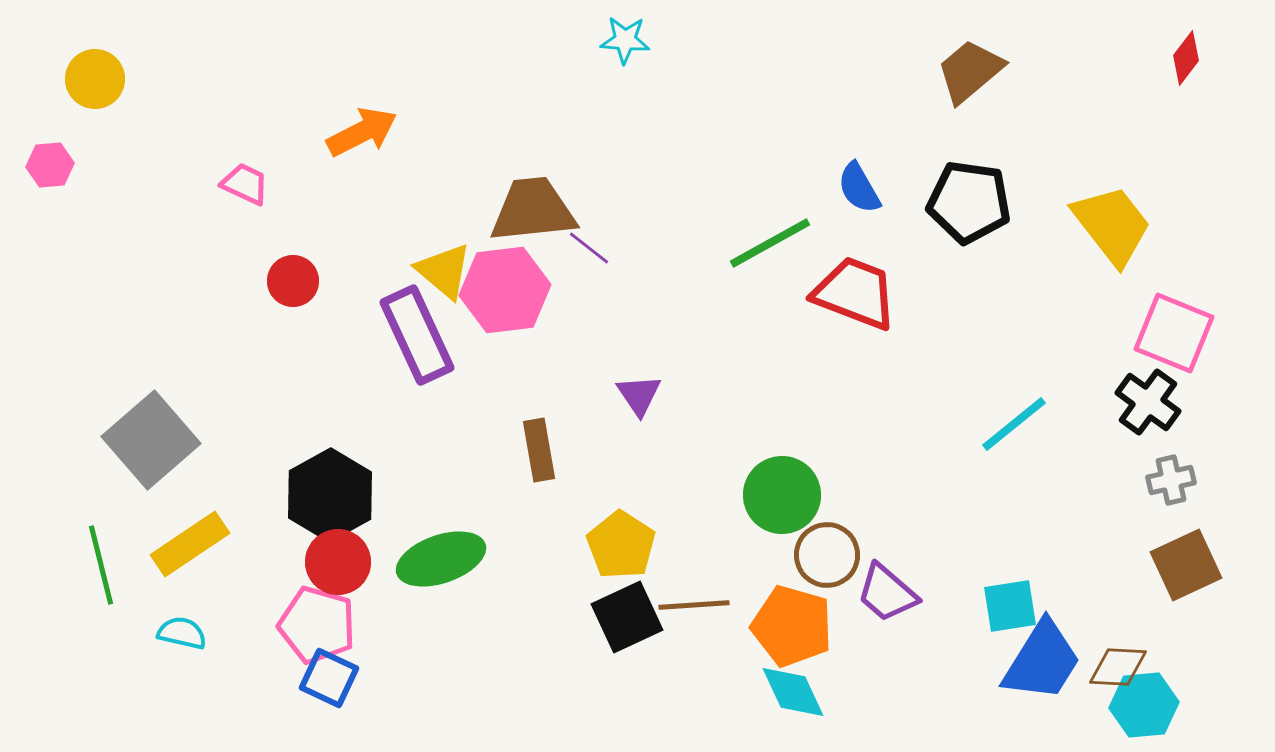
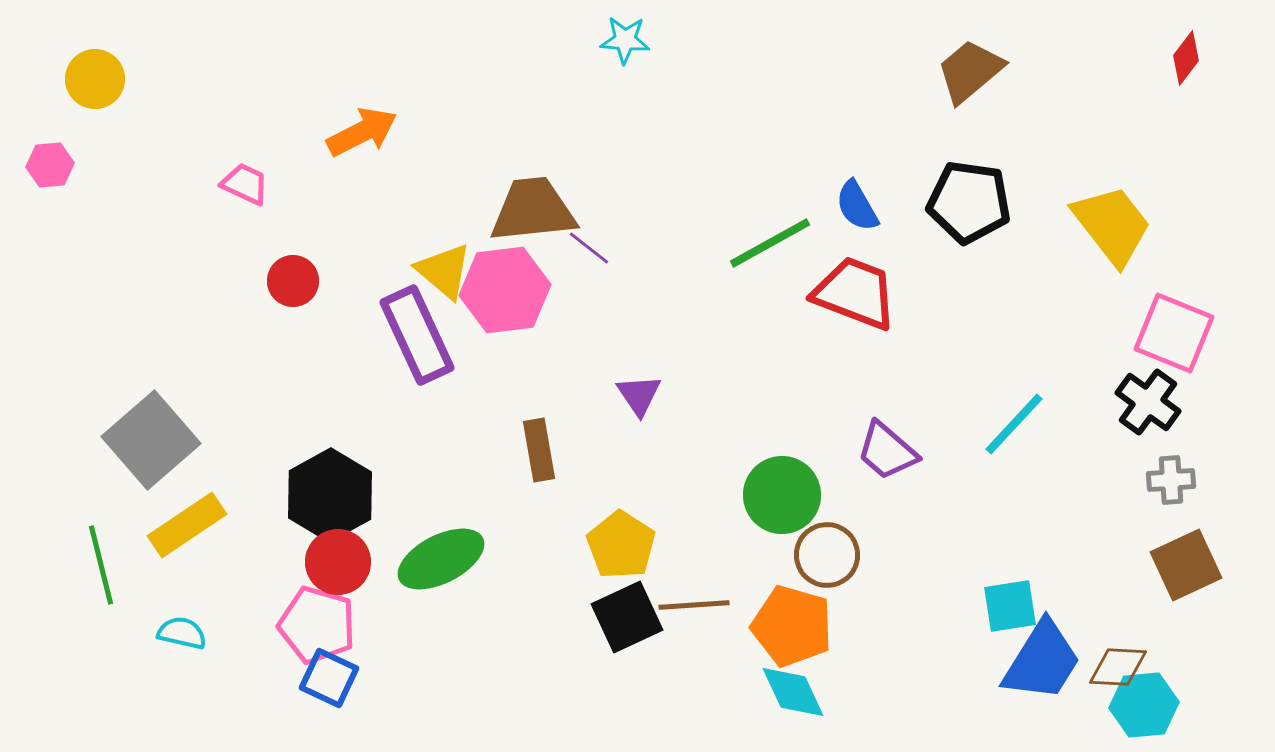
blue semicircle at (859, 188): moved 2 px left, 18 px down
cyan line at (1014, 424): rotated 8 degrees counterclockwise
gray cross at (1171, 480): rotated 9 degrees clockwise
yellow rectangle at (190, 544): moved 3 px left, 19 px up
green ellipse at (441, 559): rotated 8 degrees counterclockwise
purple trapezoid at (887, 593): moved 142 px up
